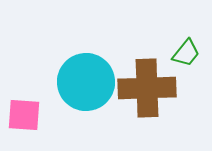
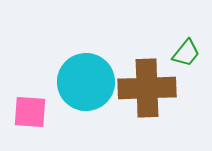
pink square: moved 6 px right, 3 px up
